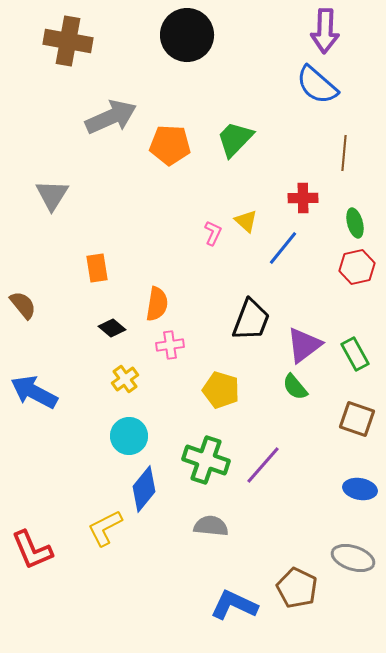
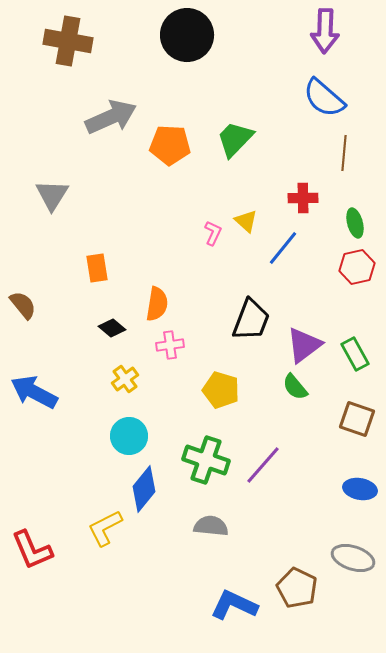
blue semicircle: moved 7 px right, 13 px down
